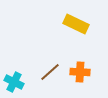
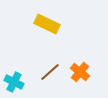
yellow rectangle: moved 29 px left
orange cross: rotated 36 degrees clockwise
